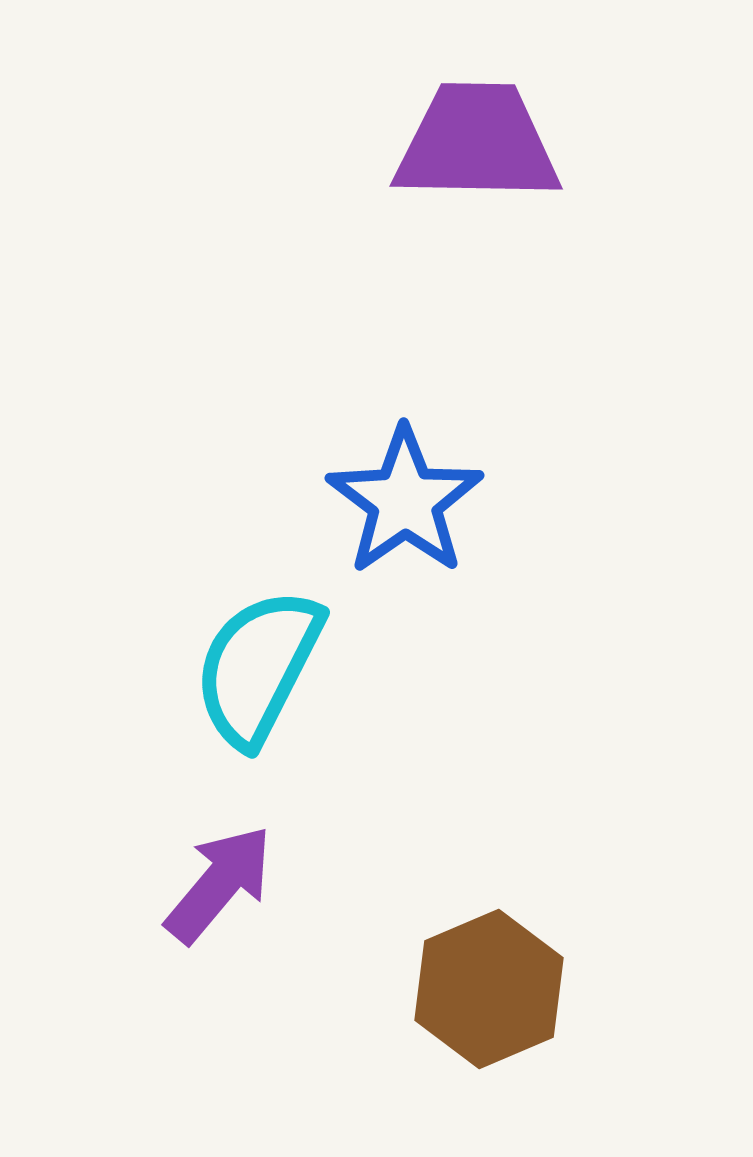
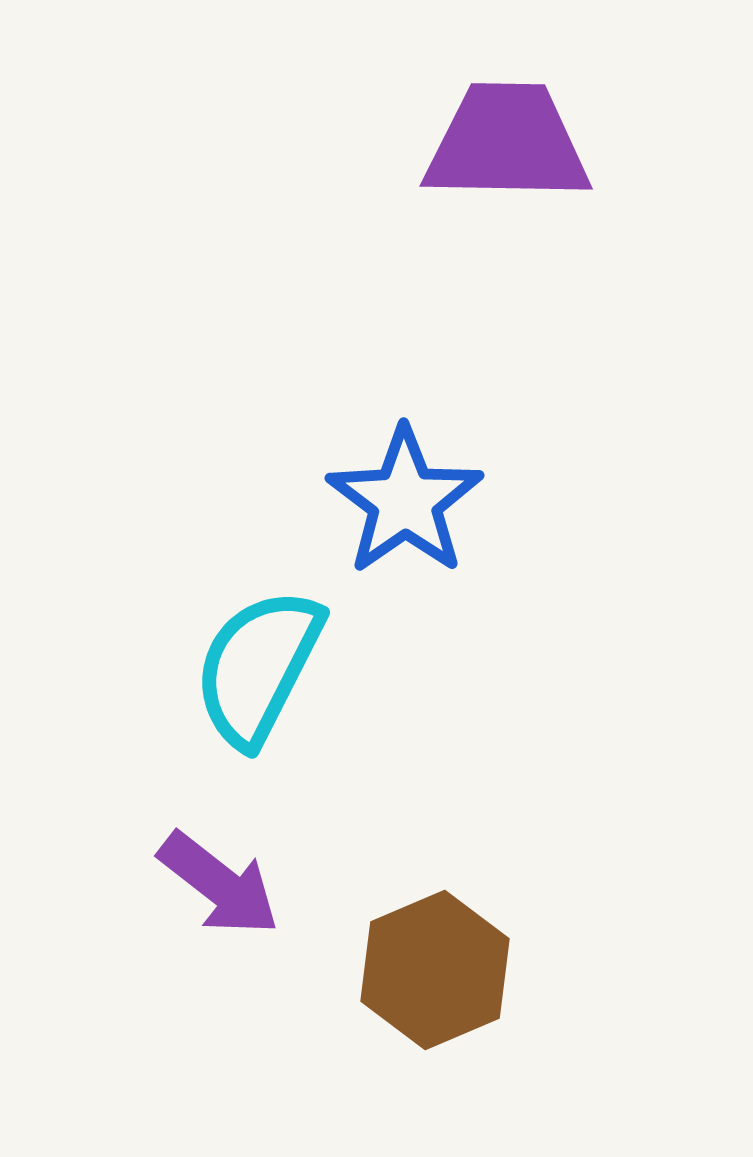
purple trapezoid: moved 30 px right
purple arrow: rotated 88 degrees clockwise
brown hexagon: moved 54 px left, 19 px up
